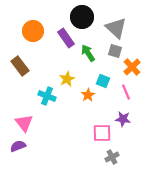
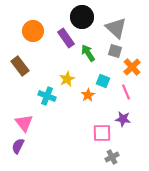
purple semicircle: rotated 42 degrees counterclockwise
